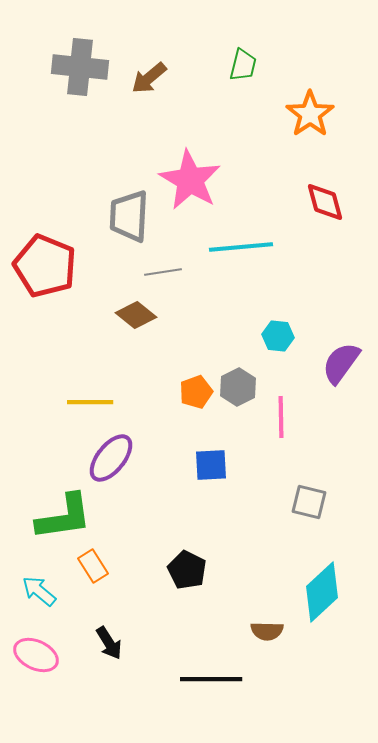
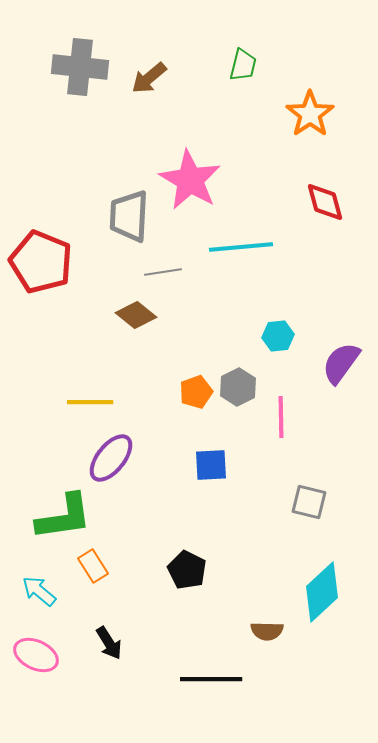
red pentagon: moved 4 px left, 4 px up
cyan hexagon: rotated 12 degrees counterclockwise
